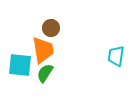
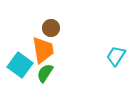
cyan trapezoid: rotated 25 degrees clockwise
cyan square: rotated 30 degrees clockwise
